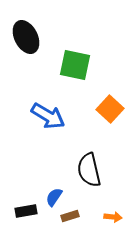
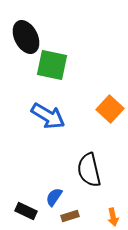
green square: moved 23 px left
black rectangle: rotated 35 degrees clockwise
orange arrow: rotated 72 degrees clockwise
